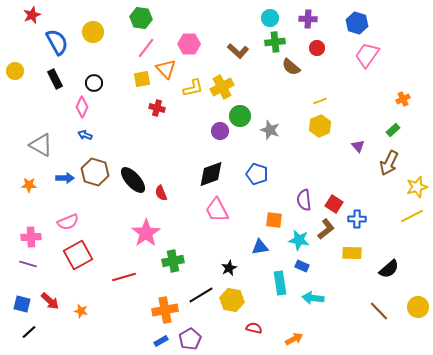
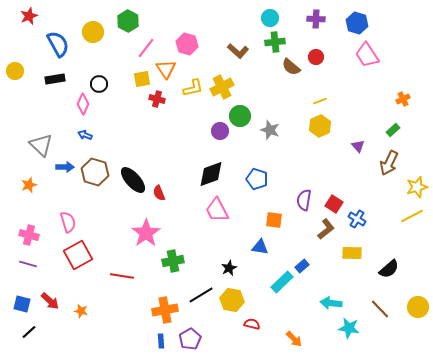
red star at (32, 15): moved 3 px left, 1 px down
green hexagon at (141, 18): moved 13 px left, 3 px down; rotated 20 degrees clockwise
purple cross at (308, 19): moved 8 px right
blue semicircle at (57, 42): moved 1 px right, 2 px down
pink hexagon at (189, 44): moved 2 px left; rotated 15 degrees clockwise
red circle at (317, 48): moved 1 px left, 9 px down
pink trapezoid at (367, 55): rotated 68 degrees counterclockwise
orange triangle at (166, 69): rotated 10 degrees clockwise
black rectangle at (55, 79): rotated 72 degrees counterclockwise
black circle at (94, 83): moved 5 px right, 1 px down
pink diamond at (82, 107): moved 1 px right, 3 px up
red cross at (157, 108): moved 9 px up
gray triangle at (41, 145): rotated 15 degrees clockwise
blue pentagon at (257, 174): moved 5 px down
blue arrow at (65, 178): moved 11 px up
orange star at (29, 185): rotated 21 degrees counterclockwise
red semicircle at (161, 193): moved 2 px left
purple semicircle at (304, 200): rotated 15 degrees clockwise
blue cross at (357, 219): rotated 30 degrees clockwise
pink semicircle at (68, 222): rotated 85 degrees counterclockwise
pink cross at (31, 237): moved 2 px left, 2 px up; rotated 18 degrees clockwise
cyan star at (299, 240): moved 50 px right, 88 px down
blue triangle at (260, 247): rotated 18 degrees clockwise
blue rectangle at (302, 266): rotated 64 degrees counterclockwise
red line at (124, 277): moved 2 px left, 1 px up; rotated 25 degrees clockwise
cyan rectangle at (280, 283): moved 2 px right, 1 px up; rotated 55 degrees clockwise
cyan arrow at (313, 298): moved 18 px right, 5 px down
brown line at (379, 311): moved 1 px right, 2 px up
red semicircle at (254, 328): moved 2 px left, 4 px up
orange arrow at (294, 339): rotated 72 degrees clockwise
blue rectangle at (161, 341): rotated 64 degrees counterclockwise
